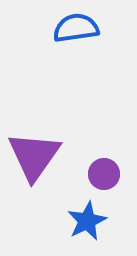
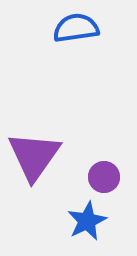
purple circle: moved 3 px down
